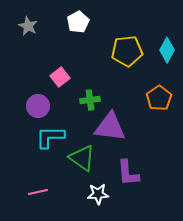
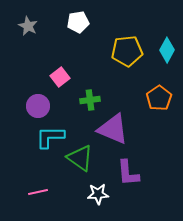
white pentagon: rotated 20 degrees clockwise
purple triangle: moved 3 px right, 2 px down; rotated 16 degrees clockwise
green triangle: moved 2 px left
